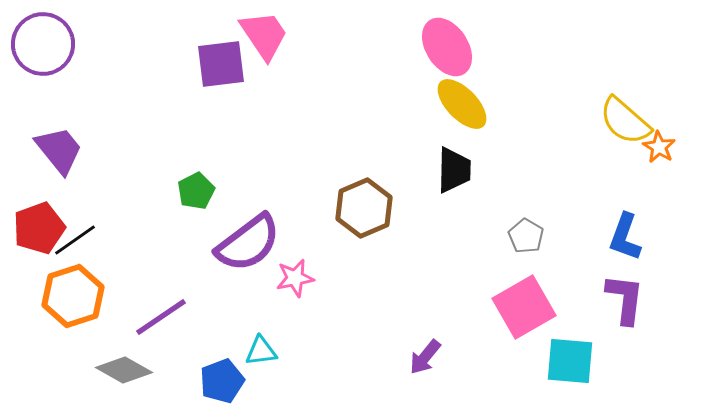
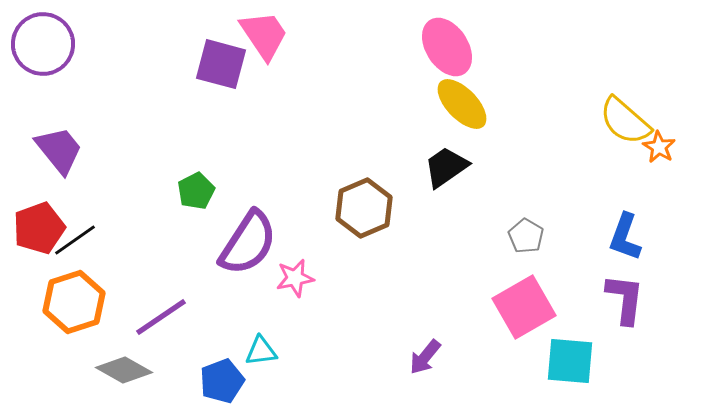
purple square: rotated 22 degrees clockwise
black trapezoid: moved 8 px left, 3 px up; rotated 126 degrees counterclockwise
purple semicircle: rotated 20 degrees counterclockwise
orange hexagon: moved 1 px right, 6 px down
